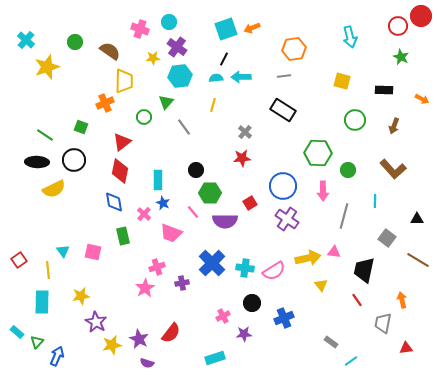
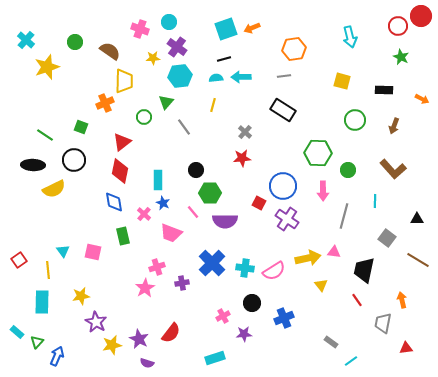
black line at (224, 59): rotated 48 degrees clockwise
black ellipse at (37, 162): moved 4 px left, 3 px down
red square at (250, 203): moved 9 px right; rotated 32 degrees counterclockwise
